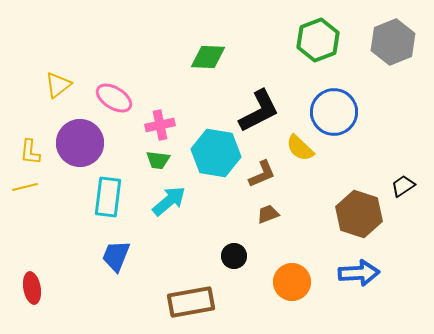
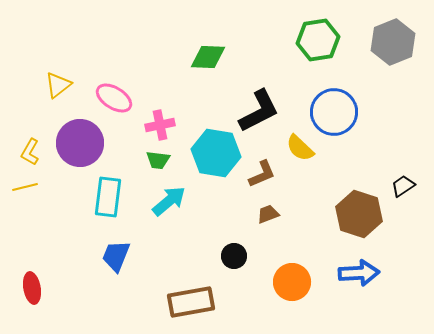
green hexagon: rotated 12 degrees clockwise
yellow L-shape: rotated 24 degrees clockwise
